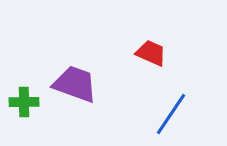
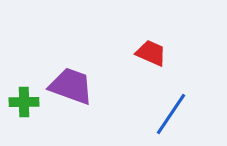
purple trapezoid: moved 4 px left, 2 px down
